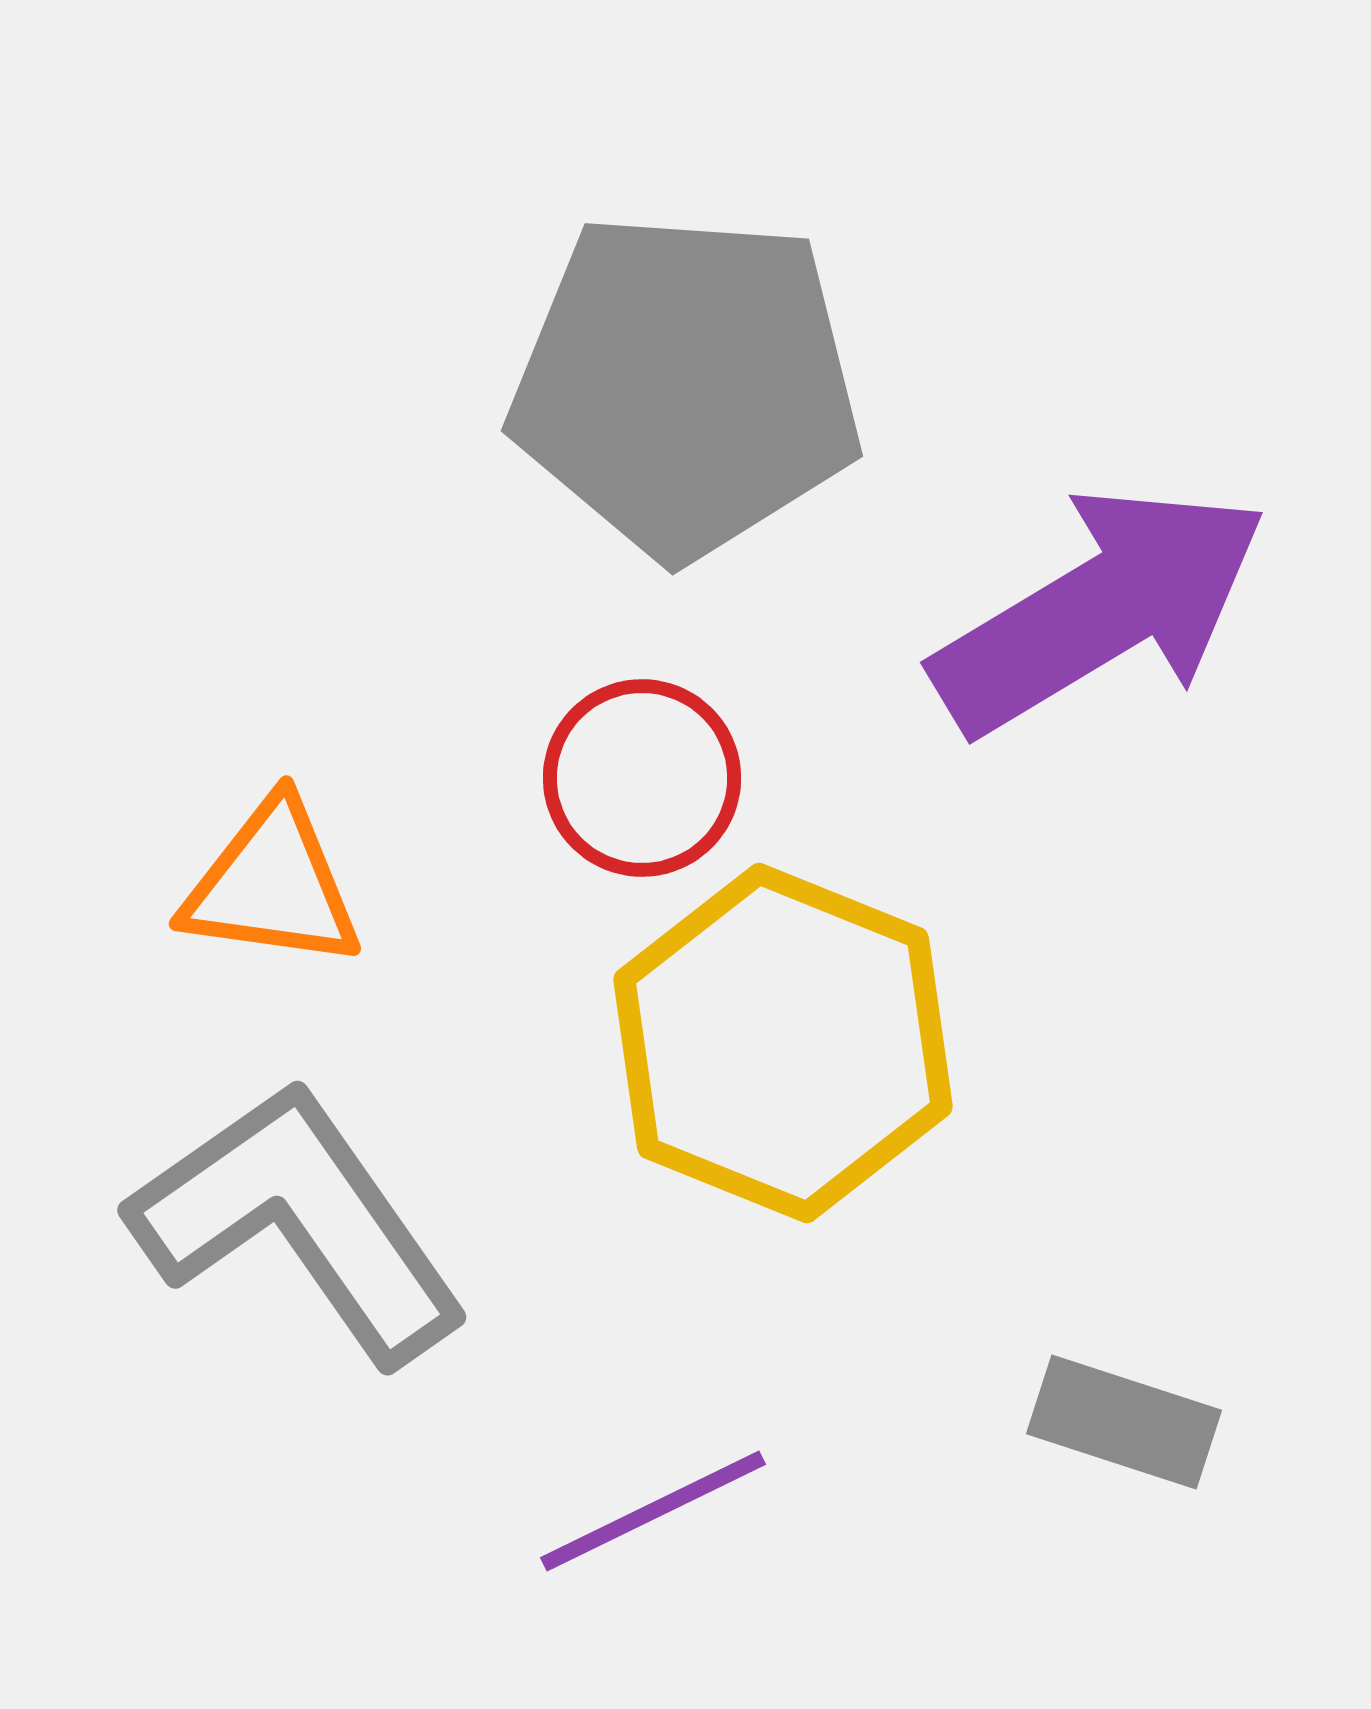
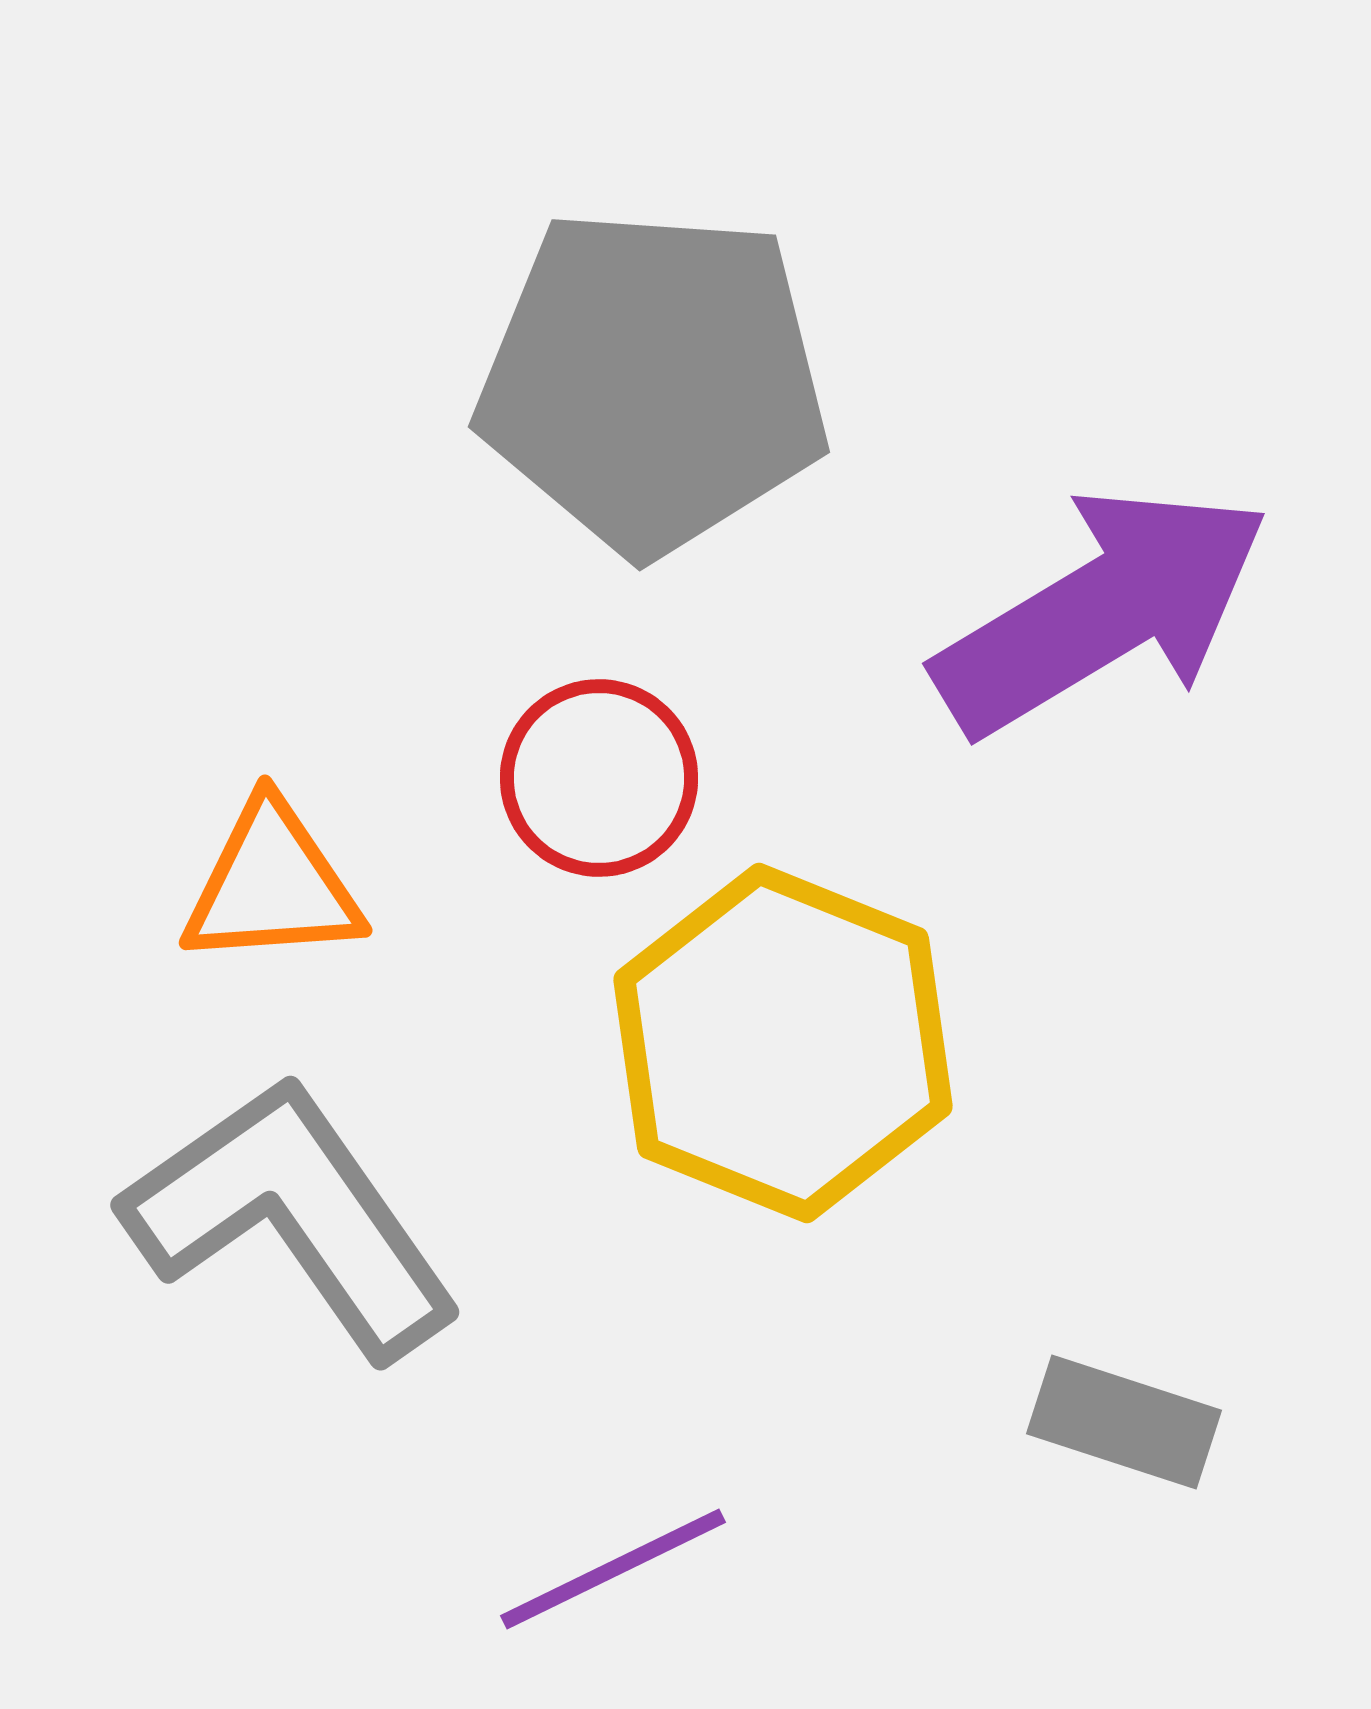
gray pentagon: moved 33 px left, 4 px up
purple arrow: moved 2 px right, 1 px down
red circle: moved 43 px left
orange triangle: rotated 12 degrees counterclockwise
gray L-shape: moved 7 px left, 5 px up
purple line: moved 40 px left, 58 px down
